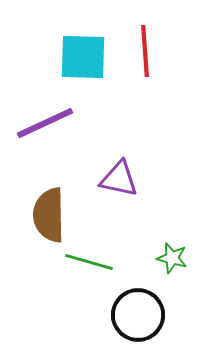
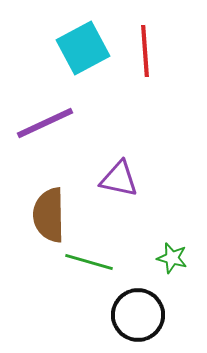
cyan square: moved 9 px up; rotated 30 degrees counterclockwise
